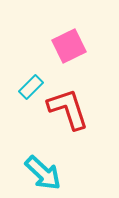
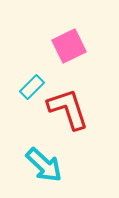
cyan rectangle: moved 1 px right
cyan arrow: moved 1 px right, 8 px up
